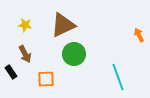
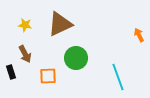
brown triangle: moved 3 px left, 1 px up
green circle: moved 2 px right, 4 px down
black rectangle: rotated 16 degrees clockwise
orange square: moved 2 px right, 3 px up
